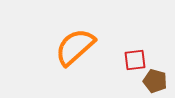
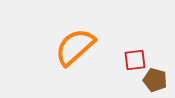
brown pentagon: moved 1 px up
